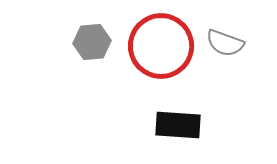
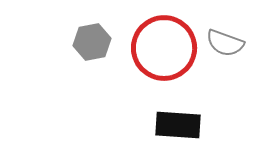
gray hexagon: rotated 6 degrees counterclockwise
red circle: moved 3 px right, 2 px down
